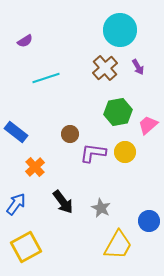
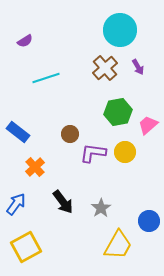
blue rectangle: moved 2 px right
gray star: rotated 12 degrees clockwise
